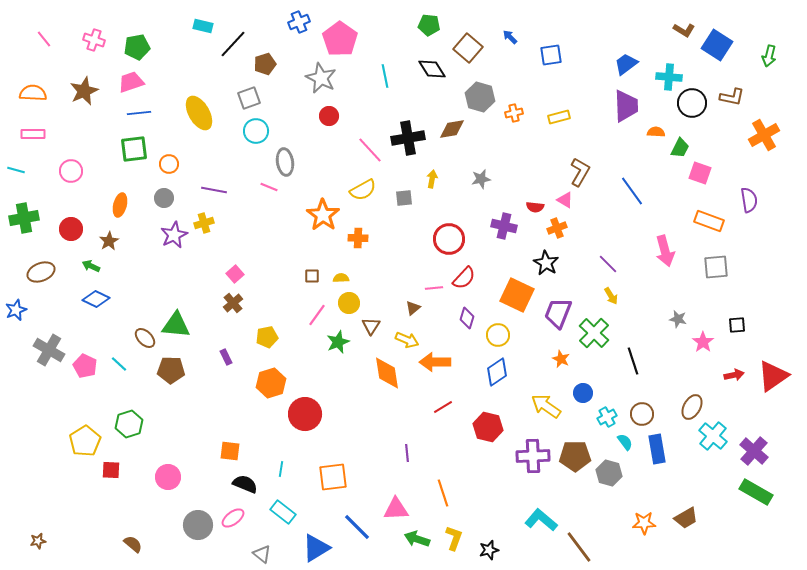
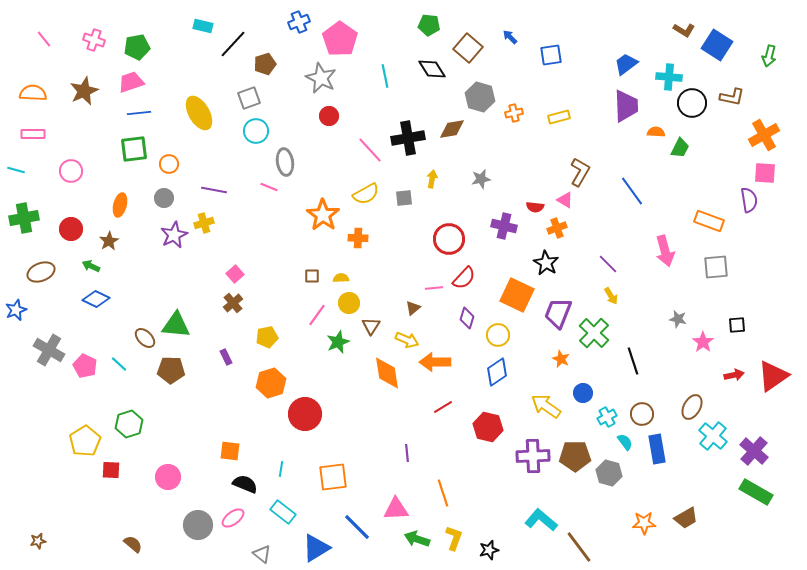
pink square at (700, 173): moved 65 px right; rotated 15 degrees counterclockwise
yellow semicircle at (363, 190): moved 3 px right, 4 px down
